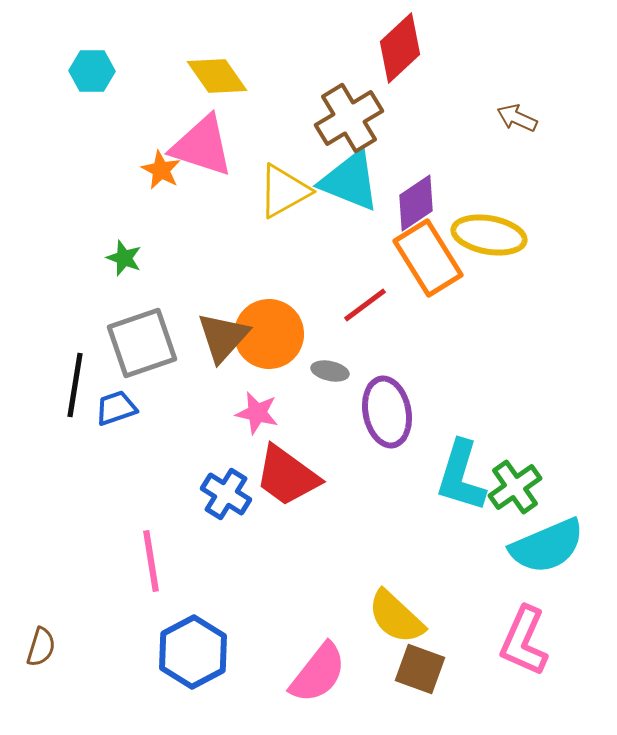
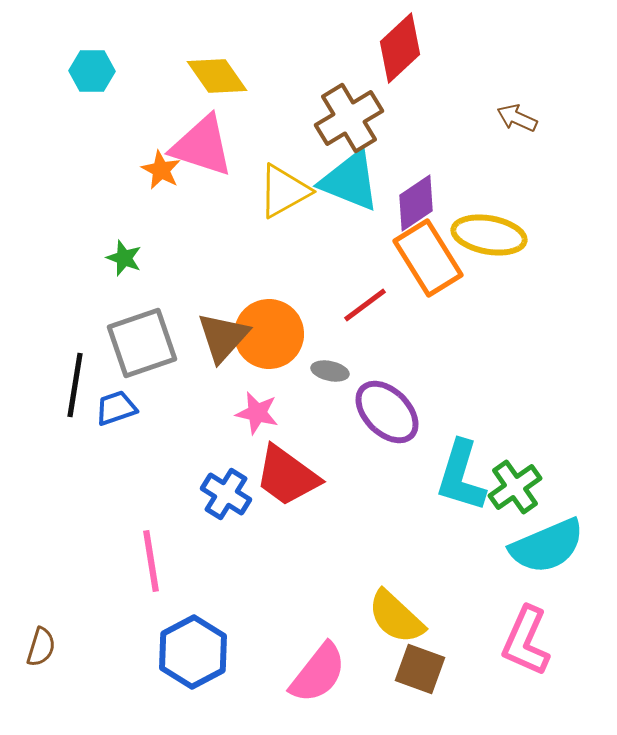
purple ellipse: rotated 34 degrees counterclockwise
pink L-shape: moved 2 px right
